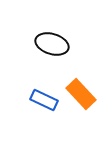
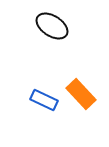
black ellipse: moved 18 px up; rotated 16 degrees clockwise
